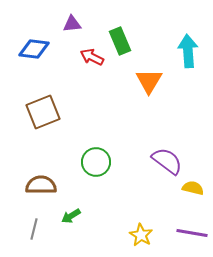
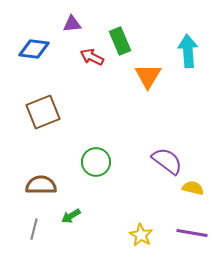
orange triangle: moved 1 px left, 5 px up
